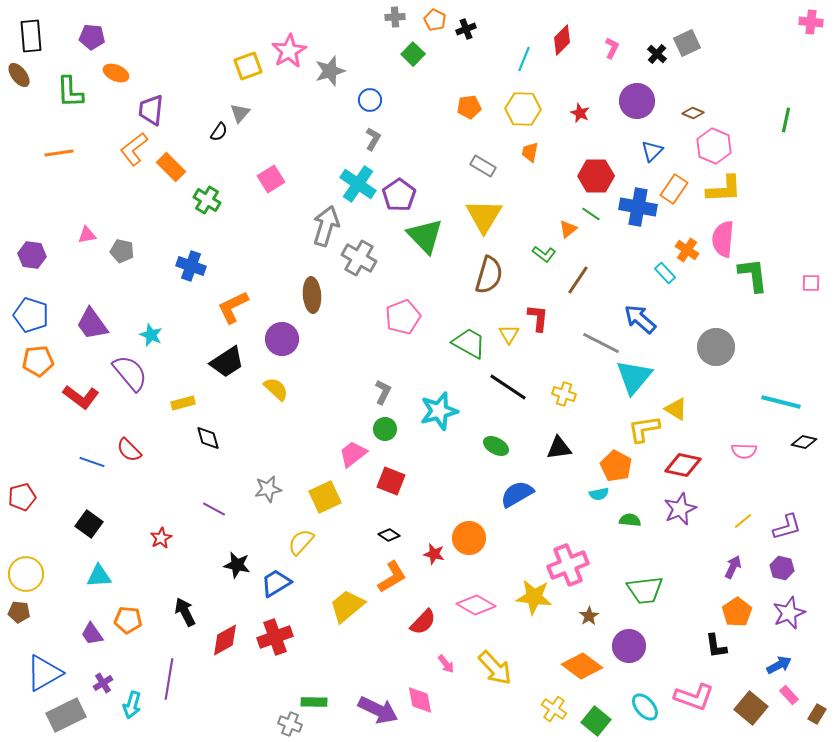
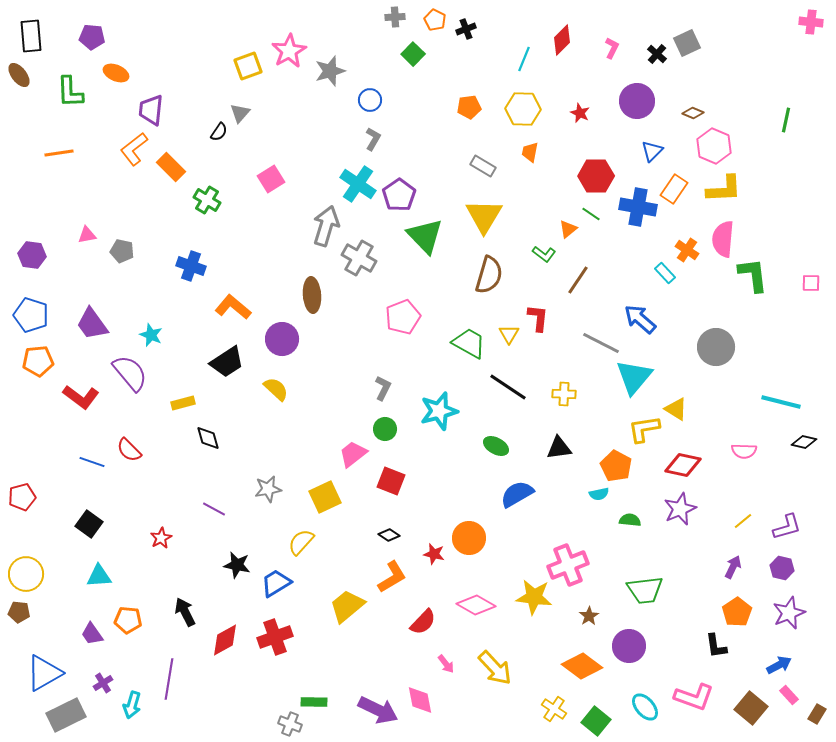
orange L-shape at (233, 307): rotated 66 degrees clockwise
gray L-shape at (383, 392): moved 4 px up
yellow cross at (564, 394): rotated 15 degrees counterclockwise
